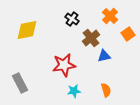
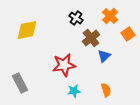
black cross: moved 4 px right, 1 px up
blue triangle: rotated 32 degrees counterclockwise
